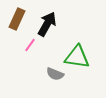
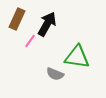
pink line: moved 4 px up
